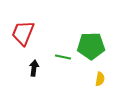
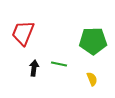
green pentagon: moved 2 px right, 5 px up
green line: moved 4 px left, 7 px down
yellow semicircle: moved 8 px left; rotated 32 degrees counterclockwise
